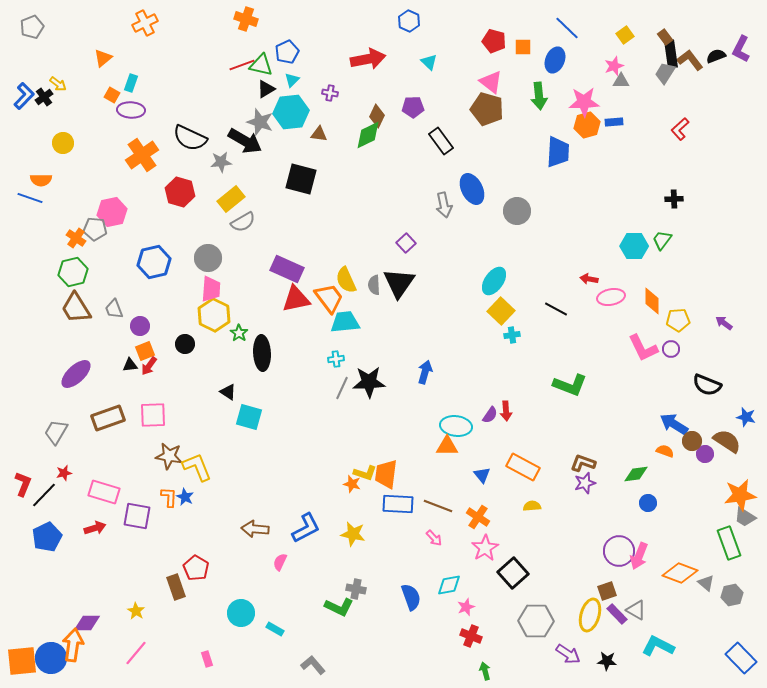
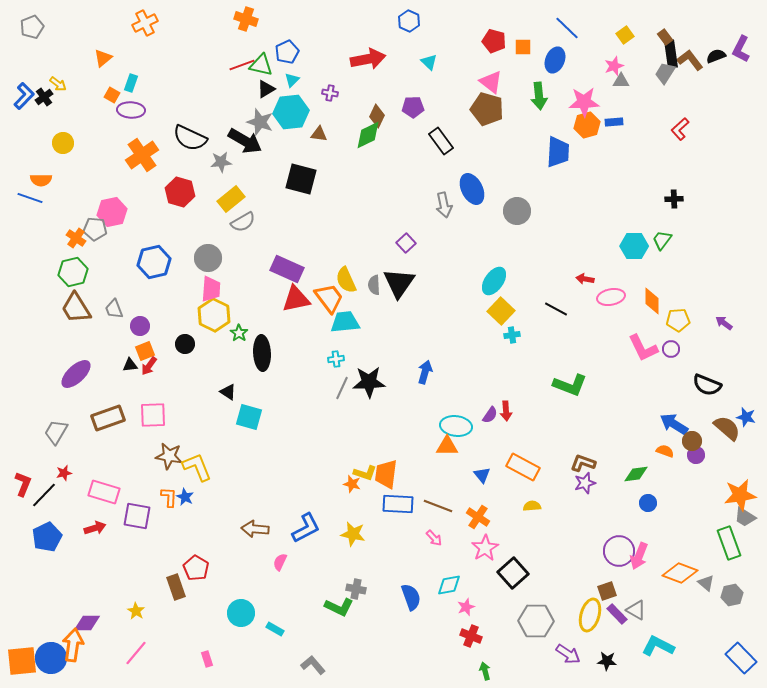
red arrow at (589, 279): moved 4 px left
brown semicircle at (727, 441): moved 13 px up; rotated 8 degrees clockwise
purple circle at (705, 454): moved 9 px left, 1 px down
